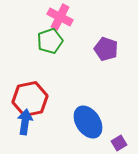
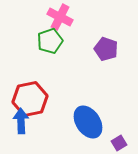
blue arrow: moved 4 px left, 1 px up; rotated 10 degrees counterclockwise
